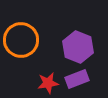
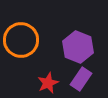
purple rectangle: moved 4 px right; rotated 35 degrees counterclockwise
red star: rotated 15 degrees counterclockwise
